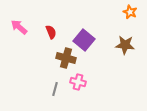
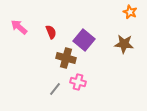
brown star: moved 1 px left, 1 px up
gray line: rotated 24 degrees clockwise
